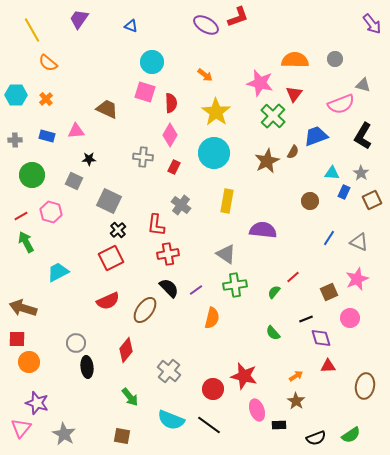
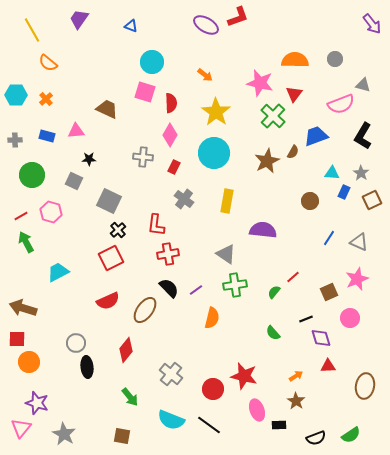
gray cross at (181, 205): moved 3 px right, 6 px up
gray cross at (169, 371): moved 2 px right, 3 px down
